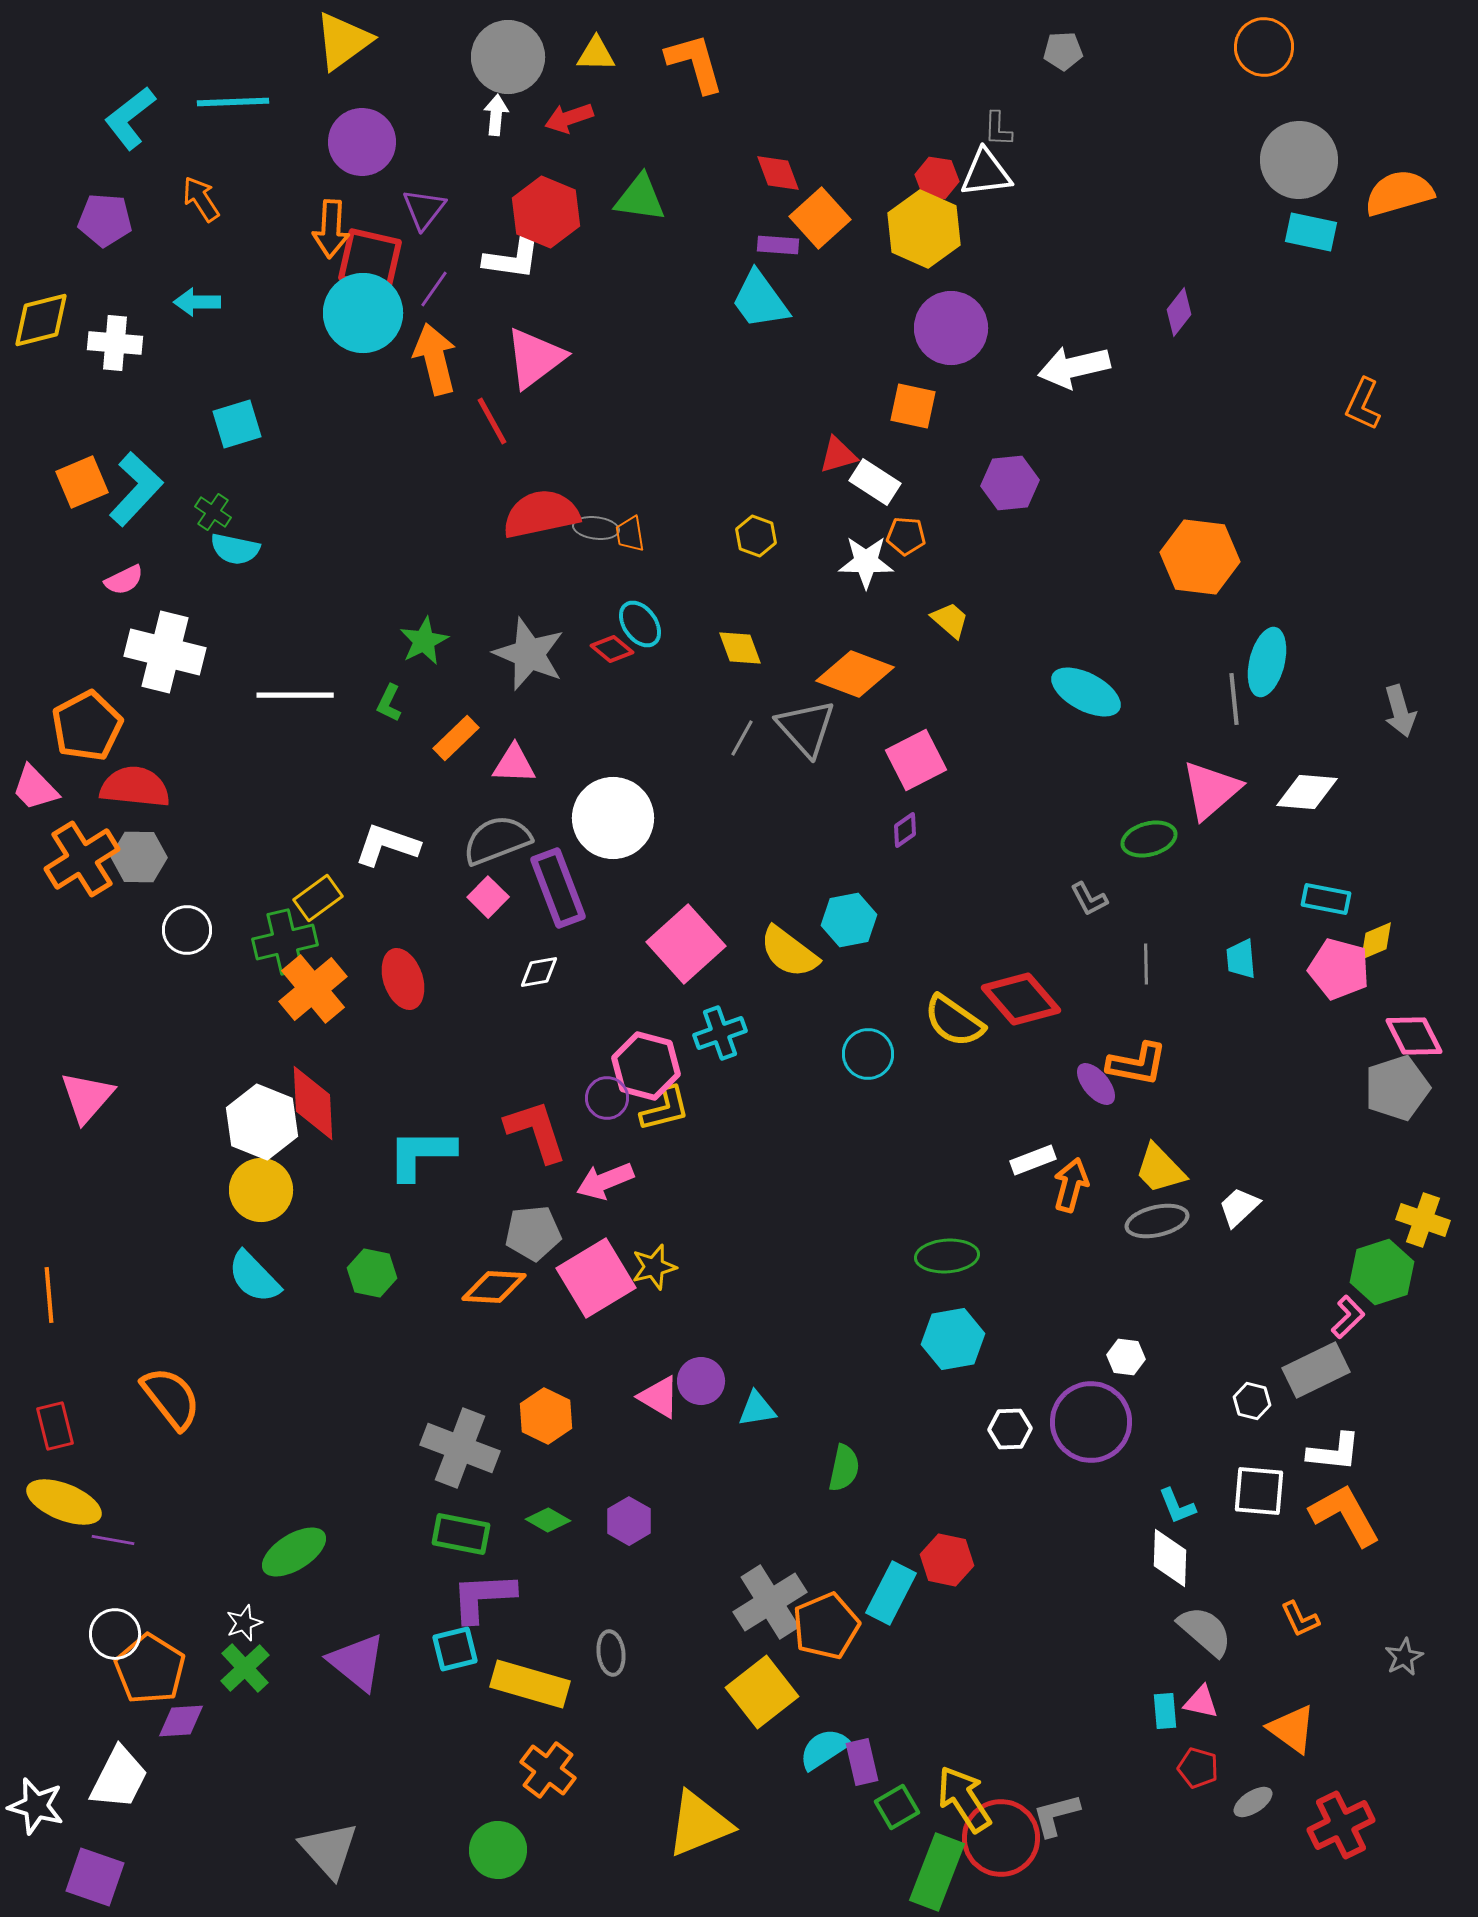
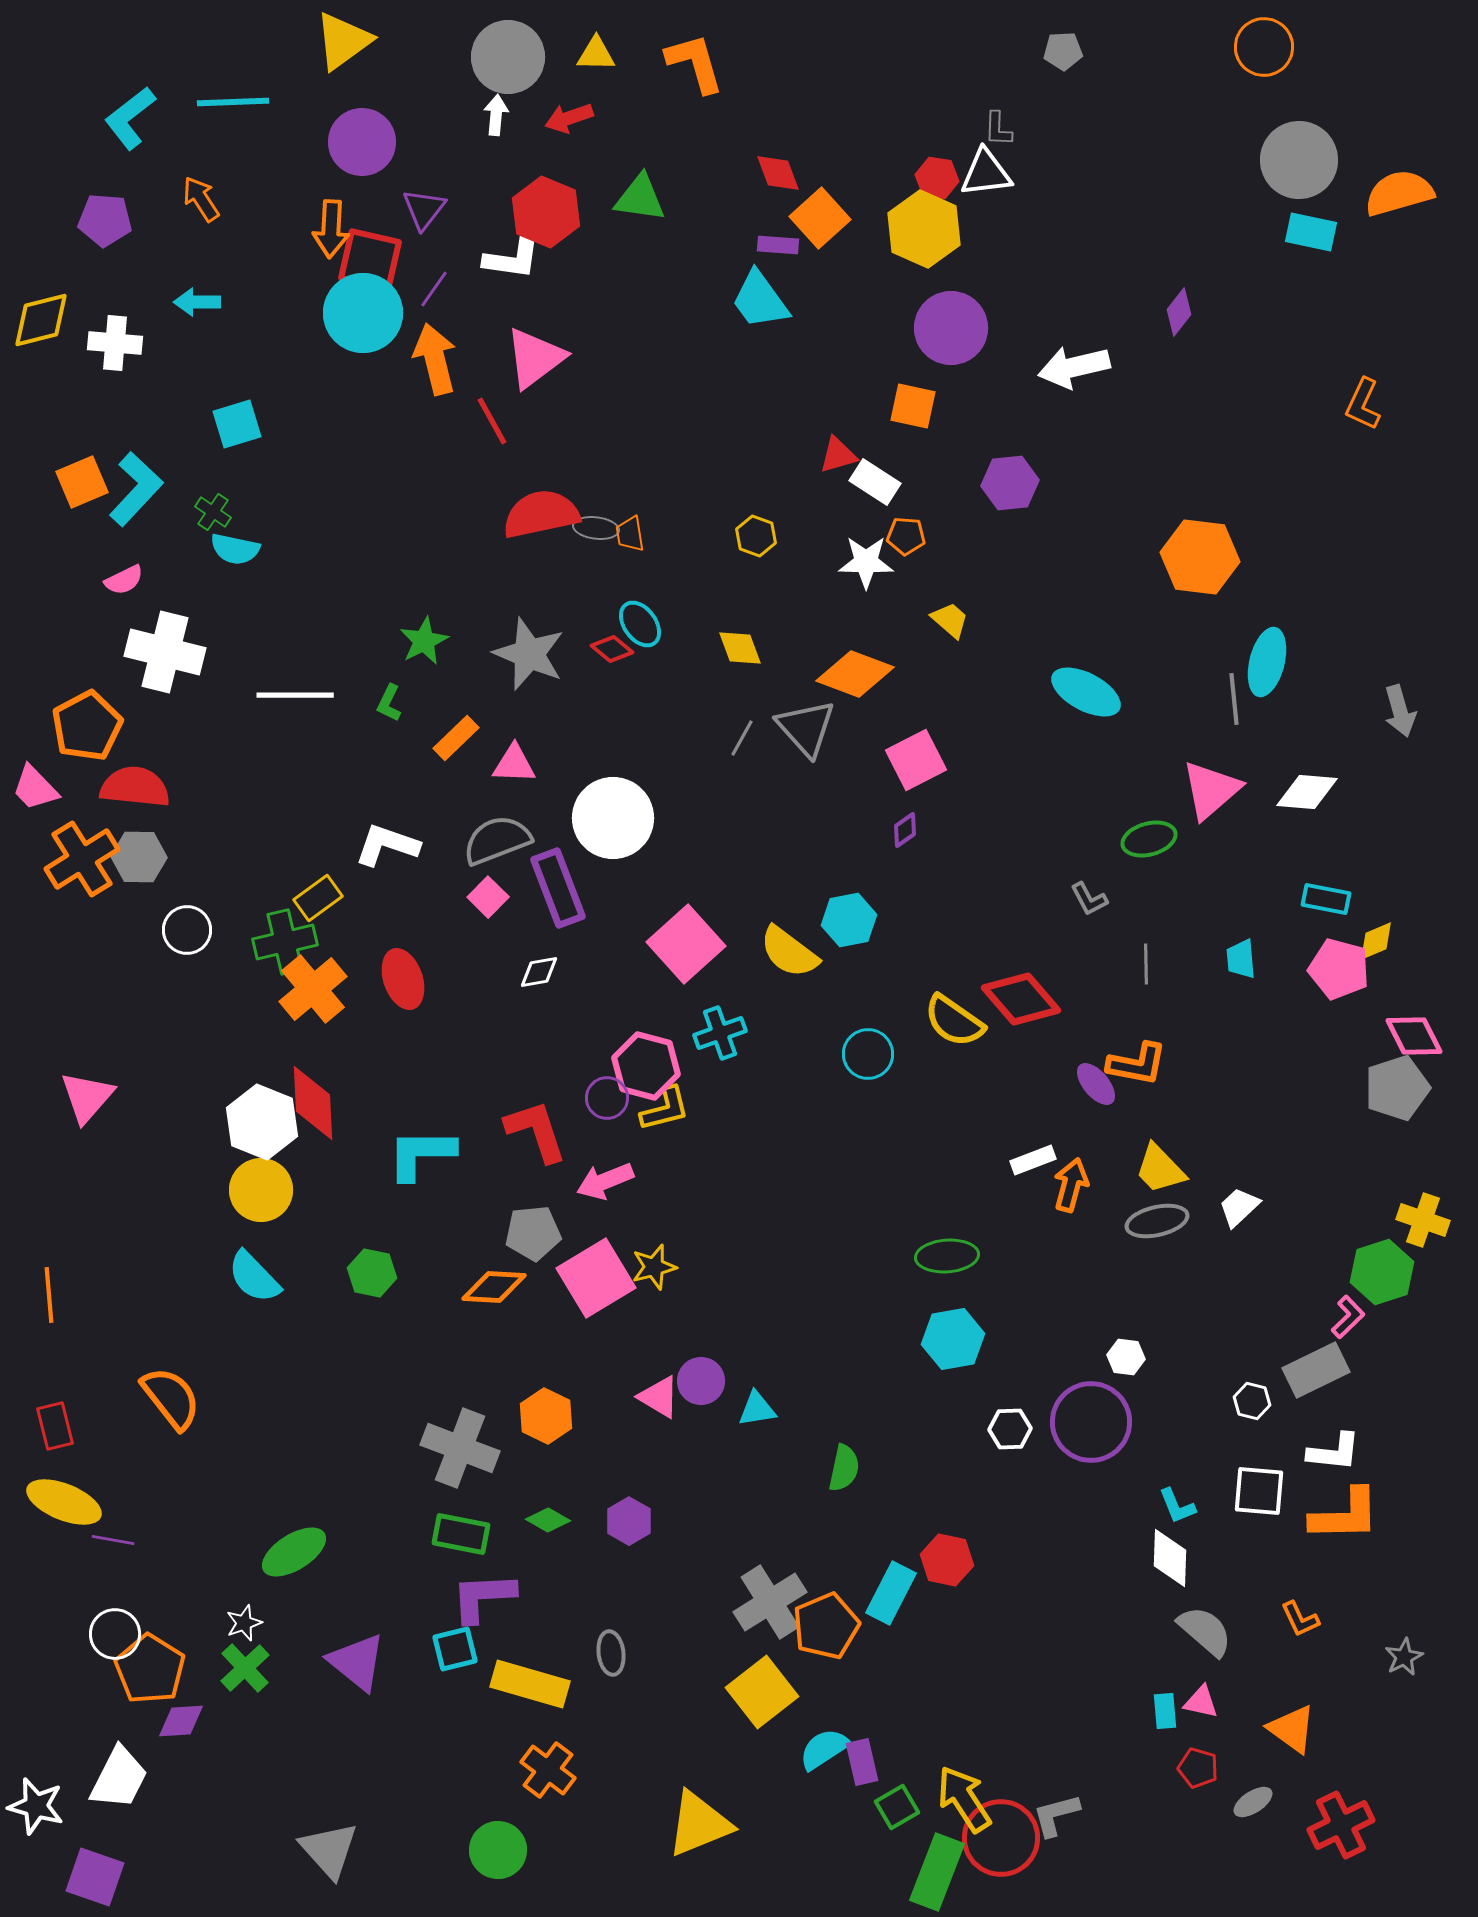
orange L-shape at (1345, 1515): rotated 118 degrees clockwise
